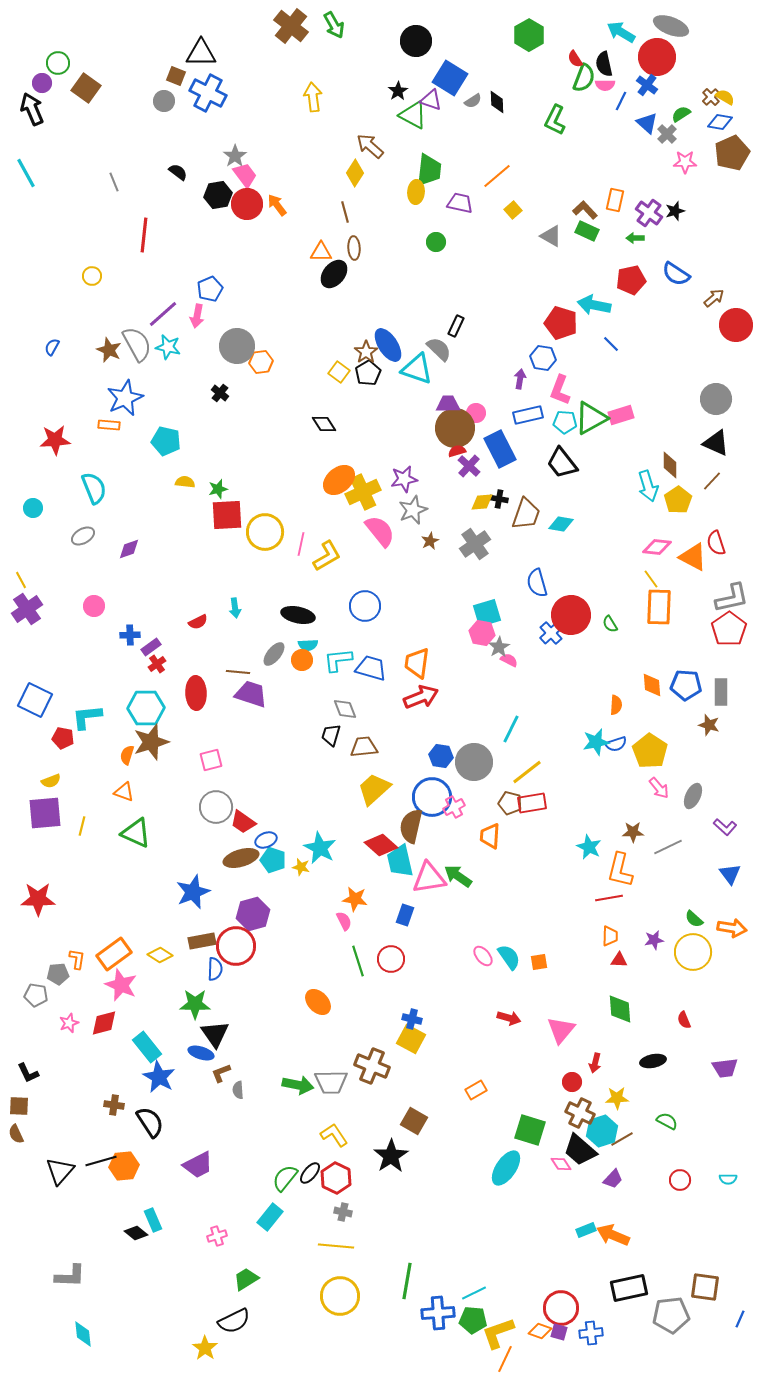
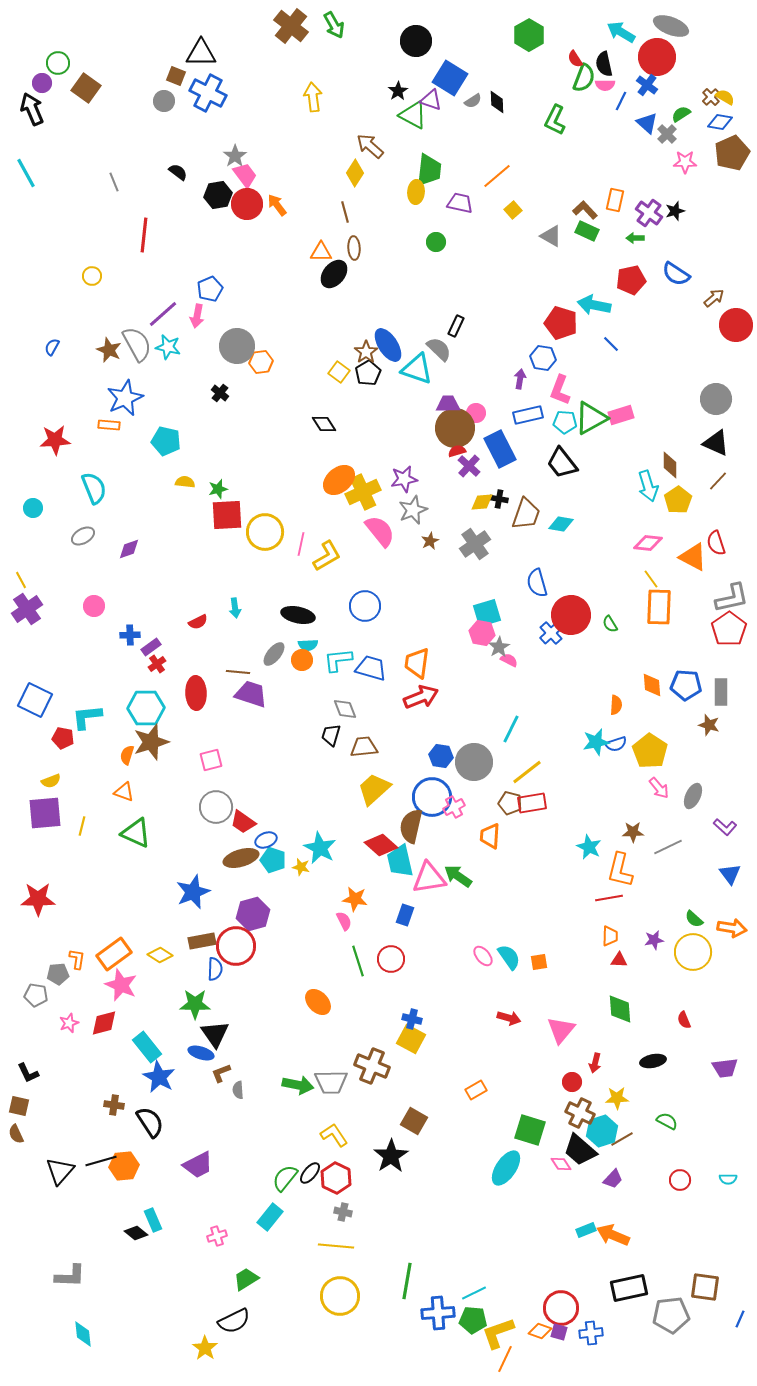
brown line at (712, 481): moved 6 px right
pink diamond at (657, 547): moved 9 px left, 4 px up
brown square at (19, 1106): rotated 10 degrees clockwise
